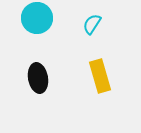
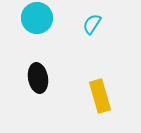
yellow rectangle: moved 20 px down
